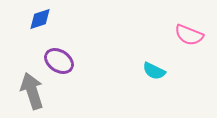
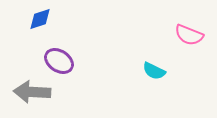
gray arrow: moved 1 px down; rotated 69 degrees counterclockwise
